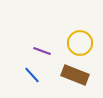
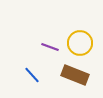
purple line: moved 8 px right, 4 px up
